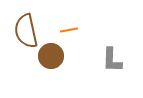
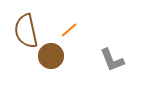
orange line: rotated 30 degrees counterclockwise
gray L-shape: rotated 24 degrees counterclockwise
